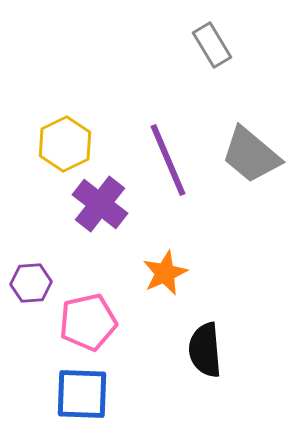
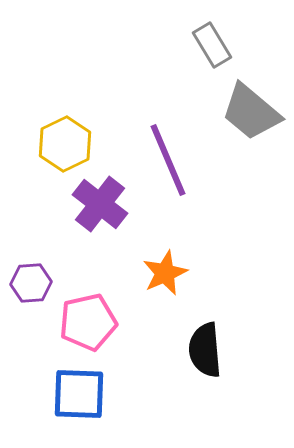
gray trapezoid: moved 43 px up
blue square: moved 3 px left
